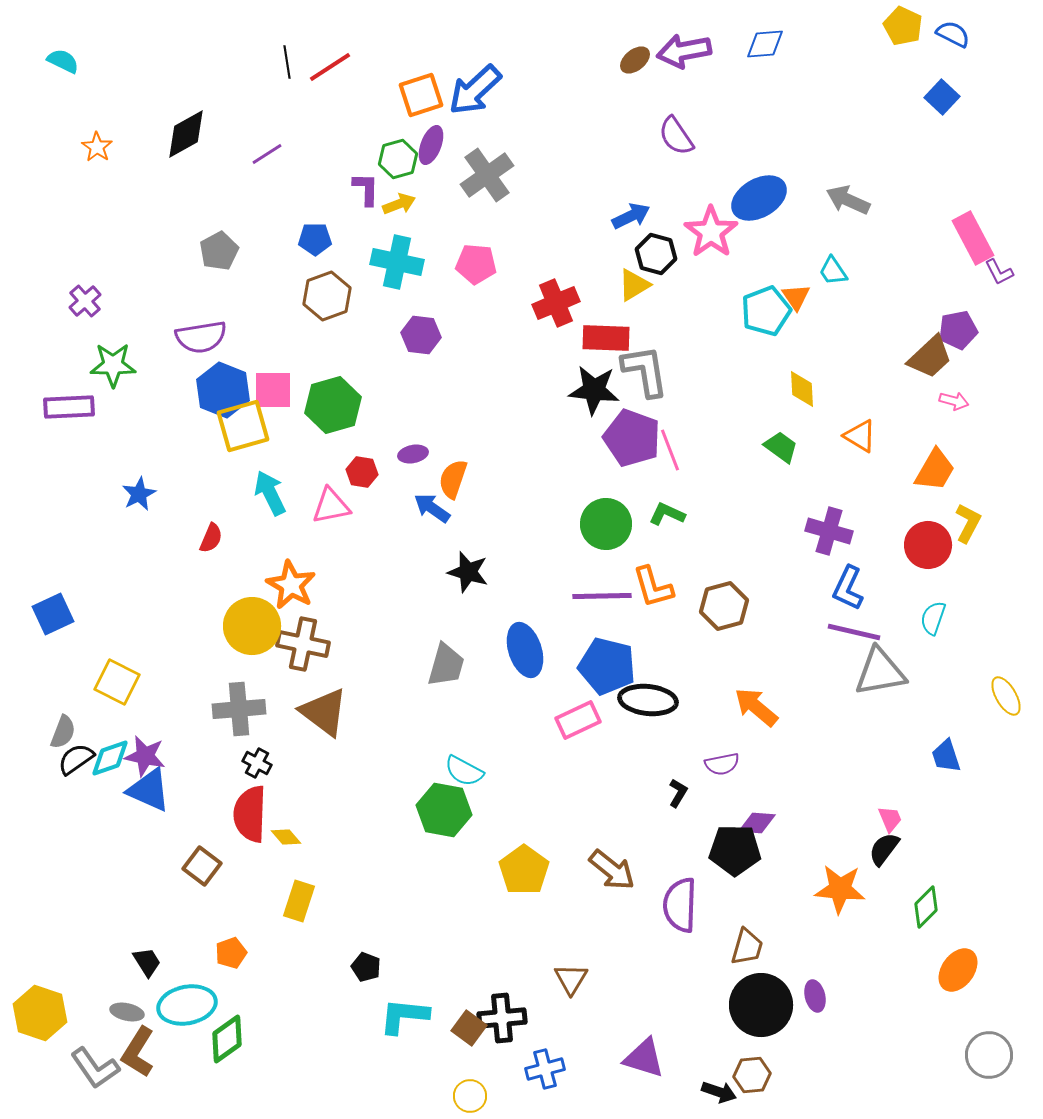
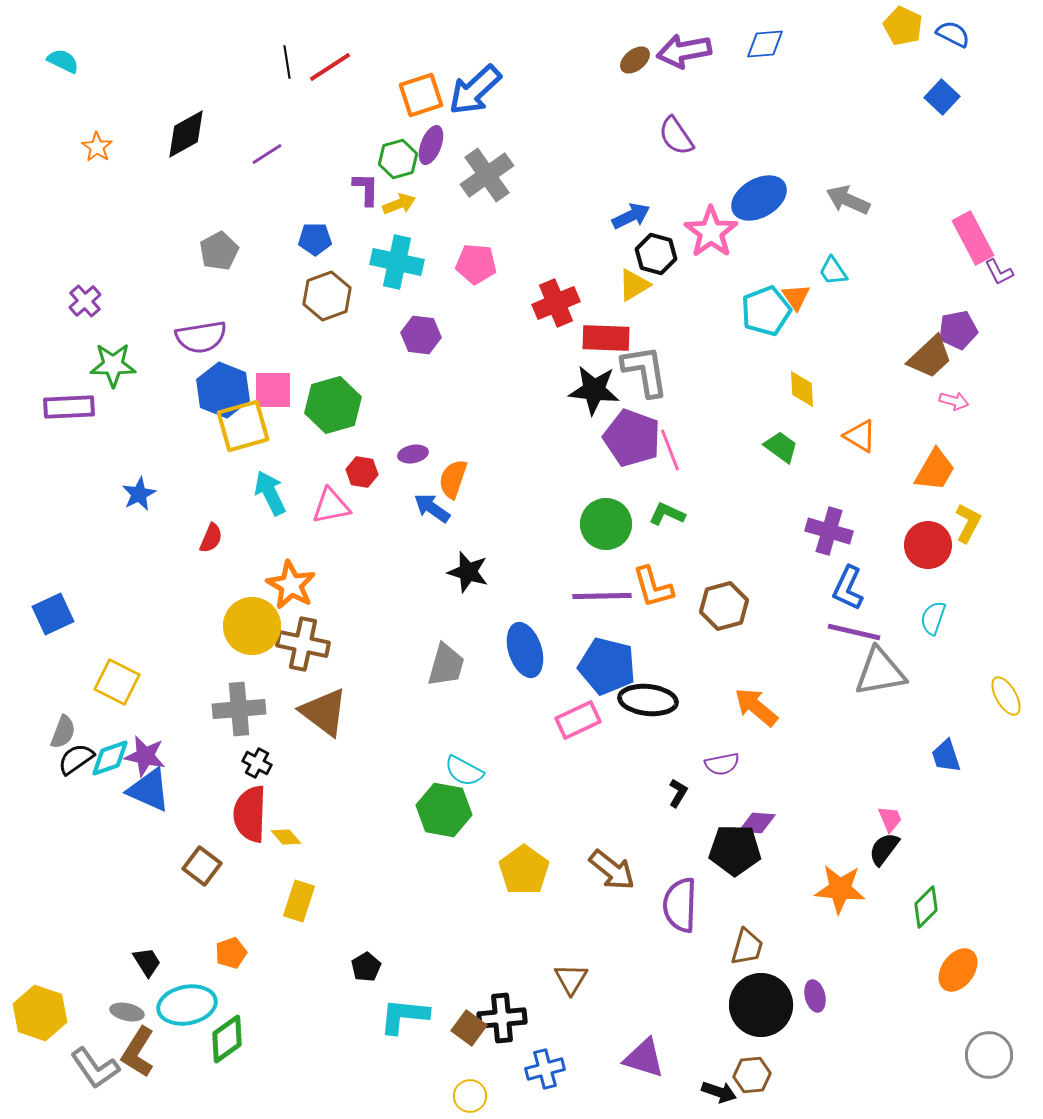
black pentagon at (366, 967): rotated 20 degrees clockwise
